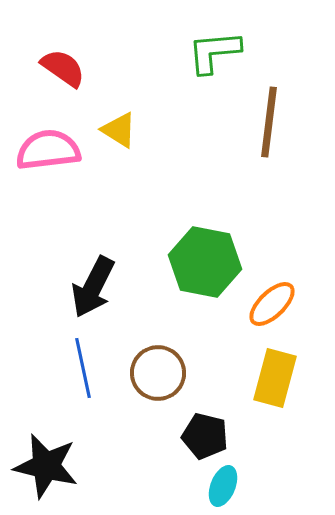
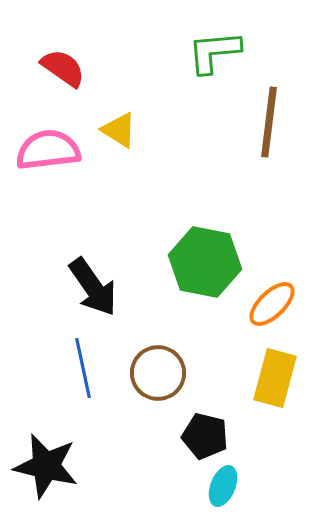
black arrow: rotated 62 degrees counterclockwise
